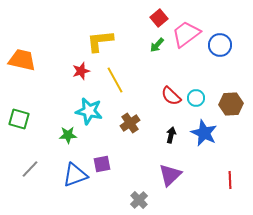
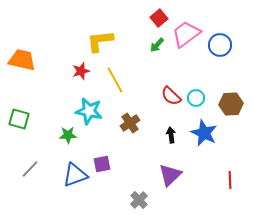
black arrow: rotated 21 degrees counterclockwise
